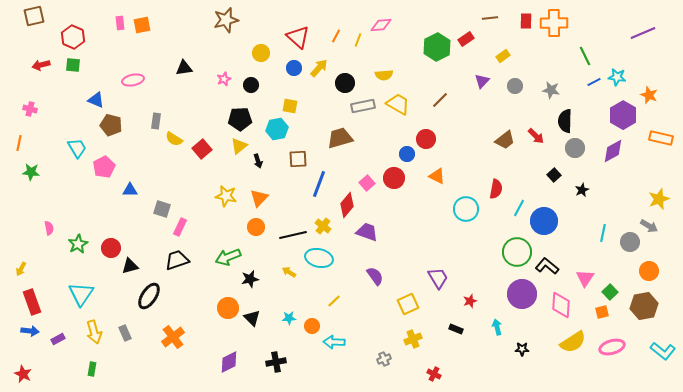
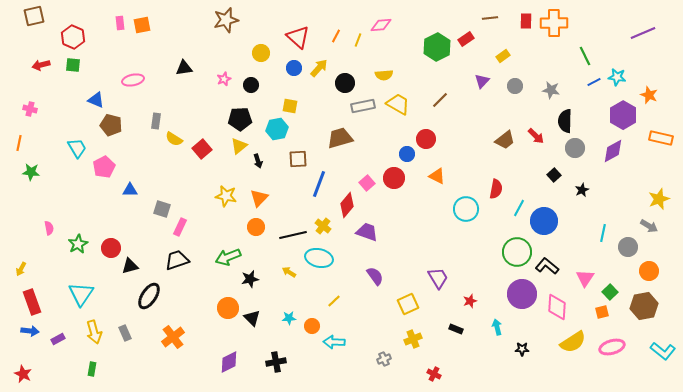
gray circle at (630, 242): moved 2 px left, 5 px down
pink diamond at (561, 305): moved 4 px left, 2 px down
